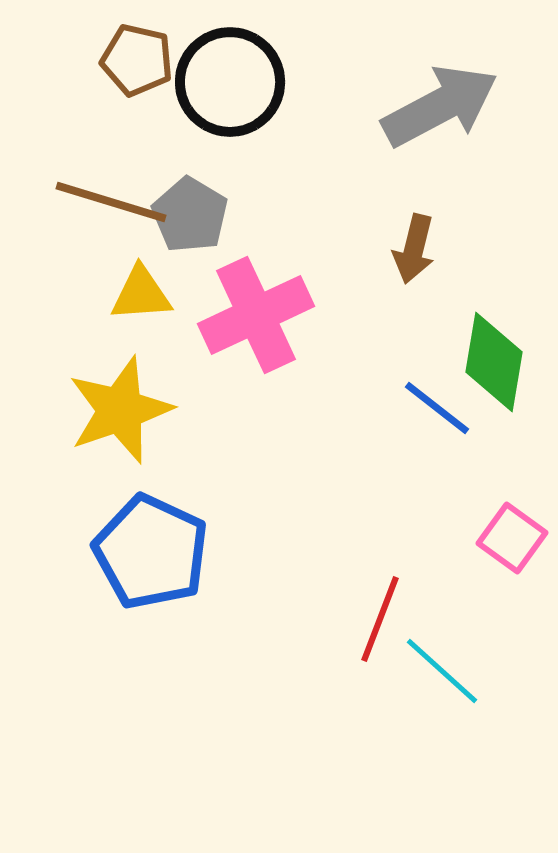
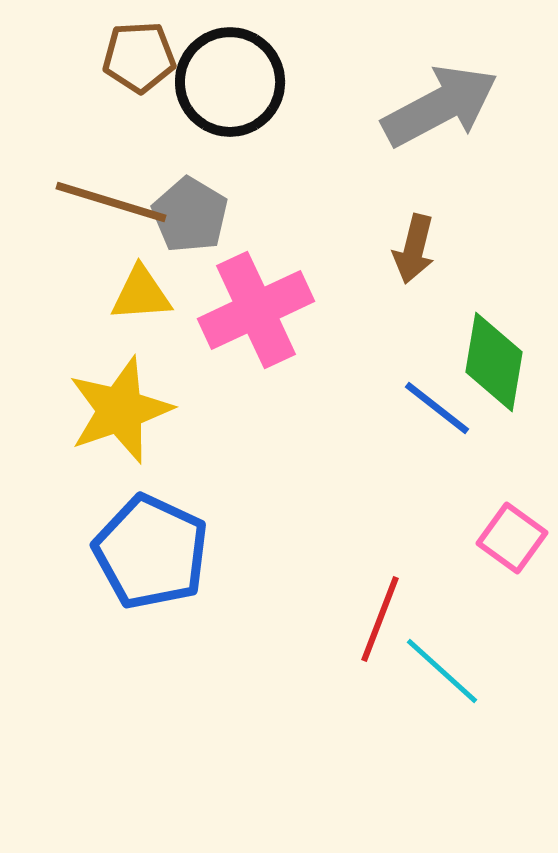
brown pentagon: moved 2 px right, 3 px up; rotated 16 degrees counterclockwise
pink cross: moved 5 px up
